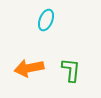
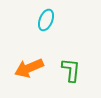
orange arrow: rotated 12 degrees counterclockwise
